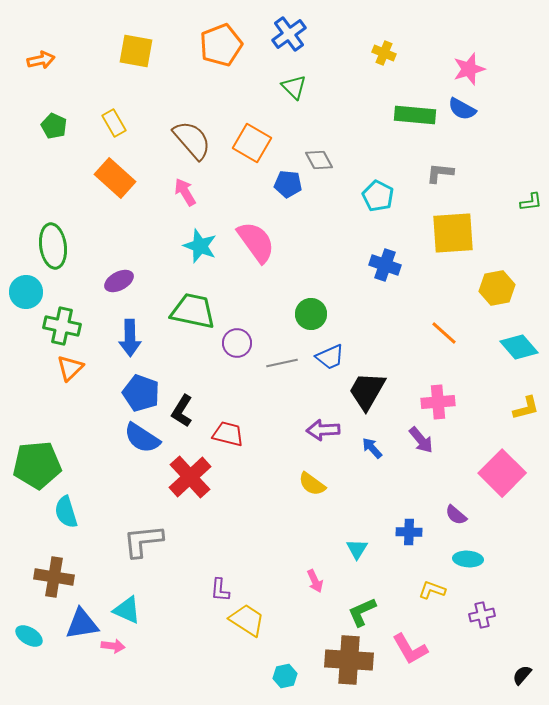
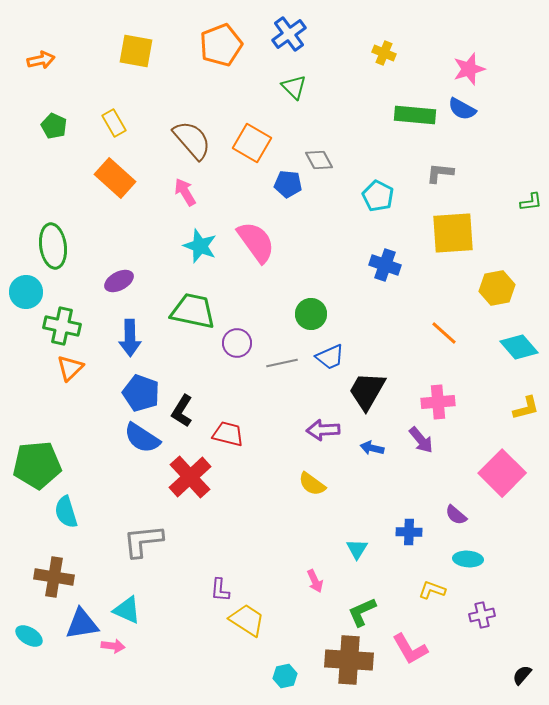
blue arrow at (372, 448): rotated 35 degrees counterclockwise
